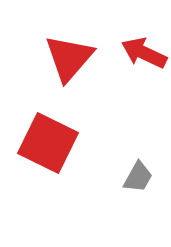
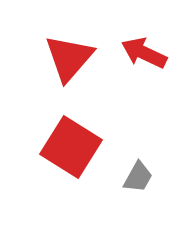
red square: moved 23 px right, 4 px down; rotated 6 degrees clockwise
